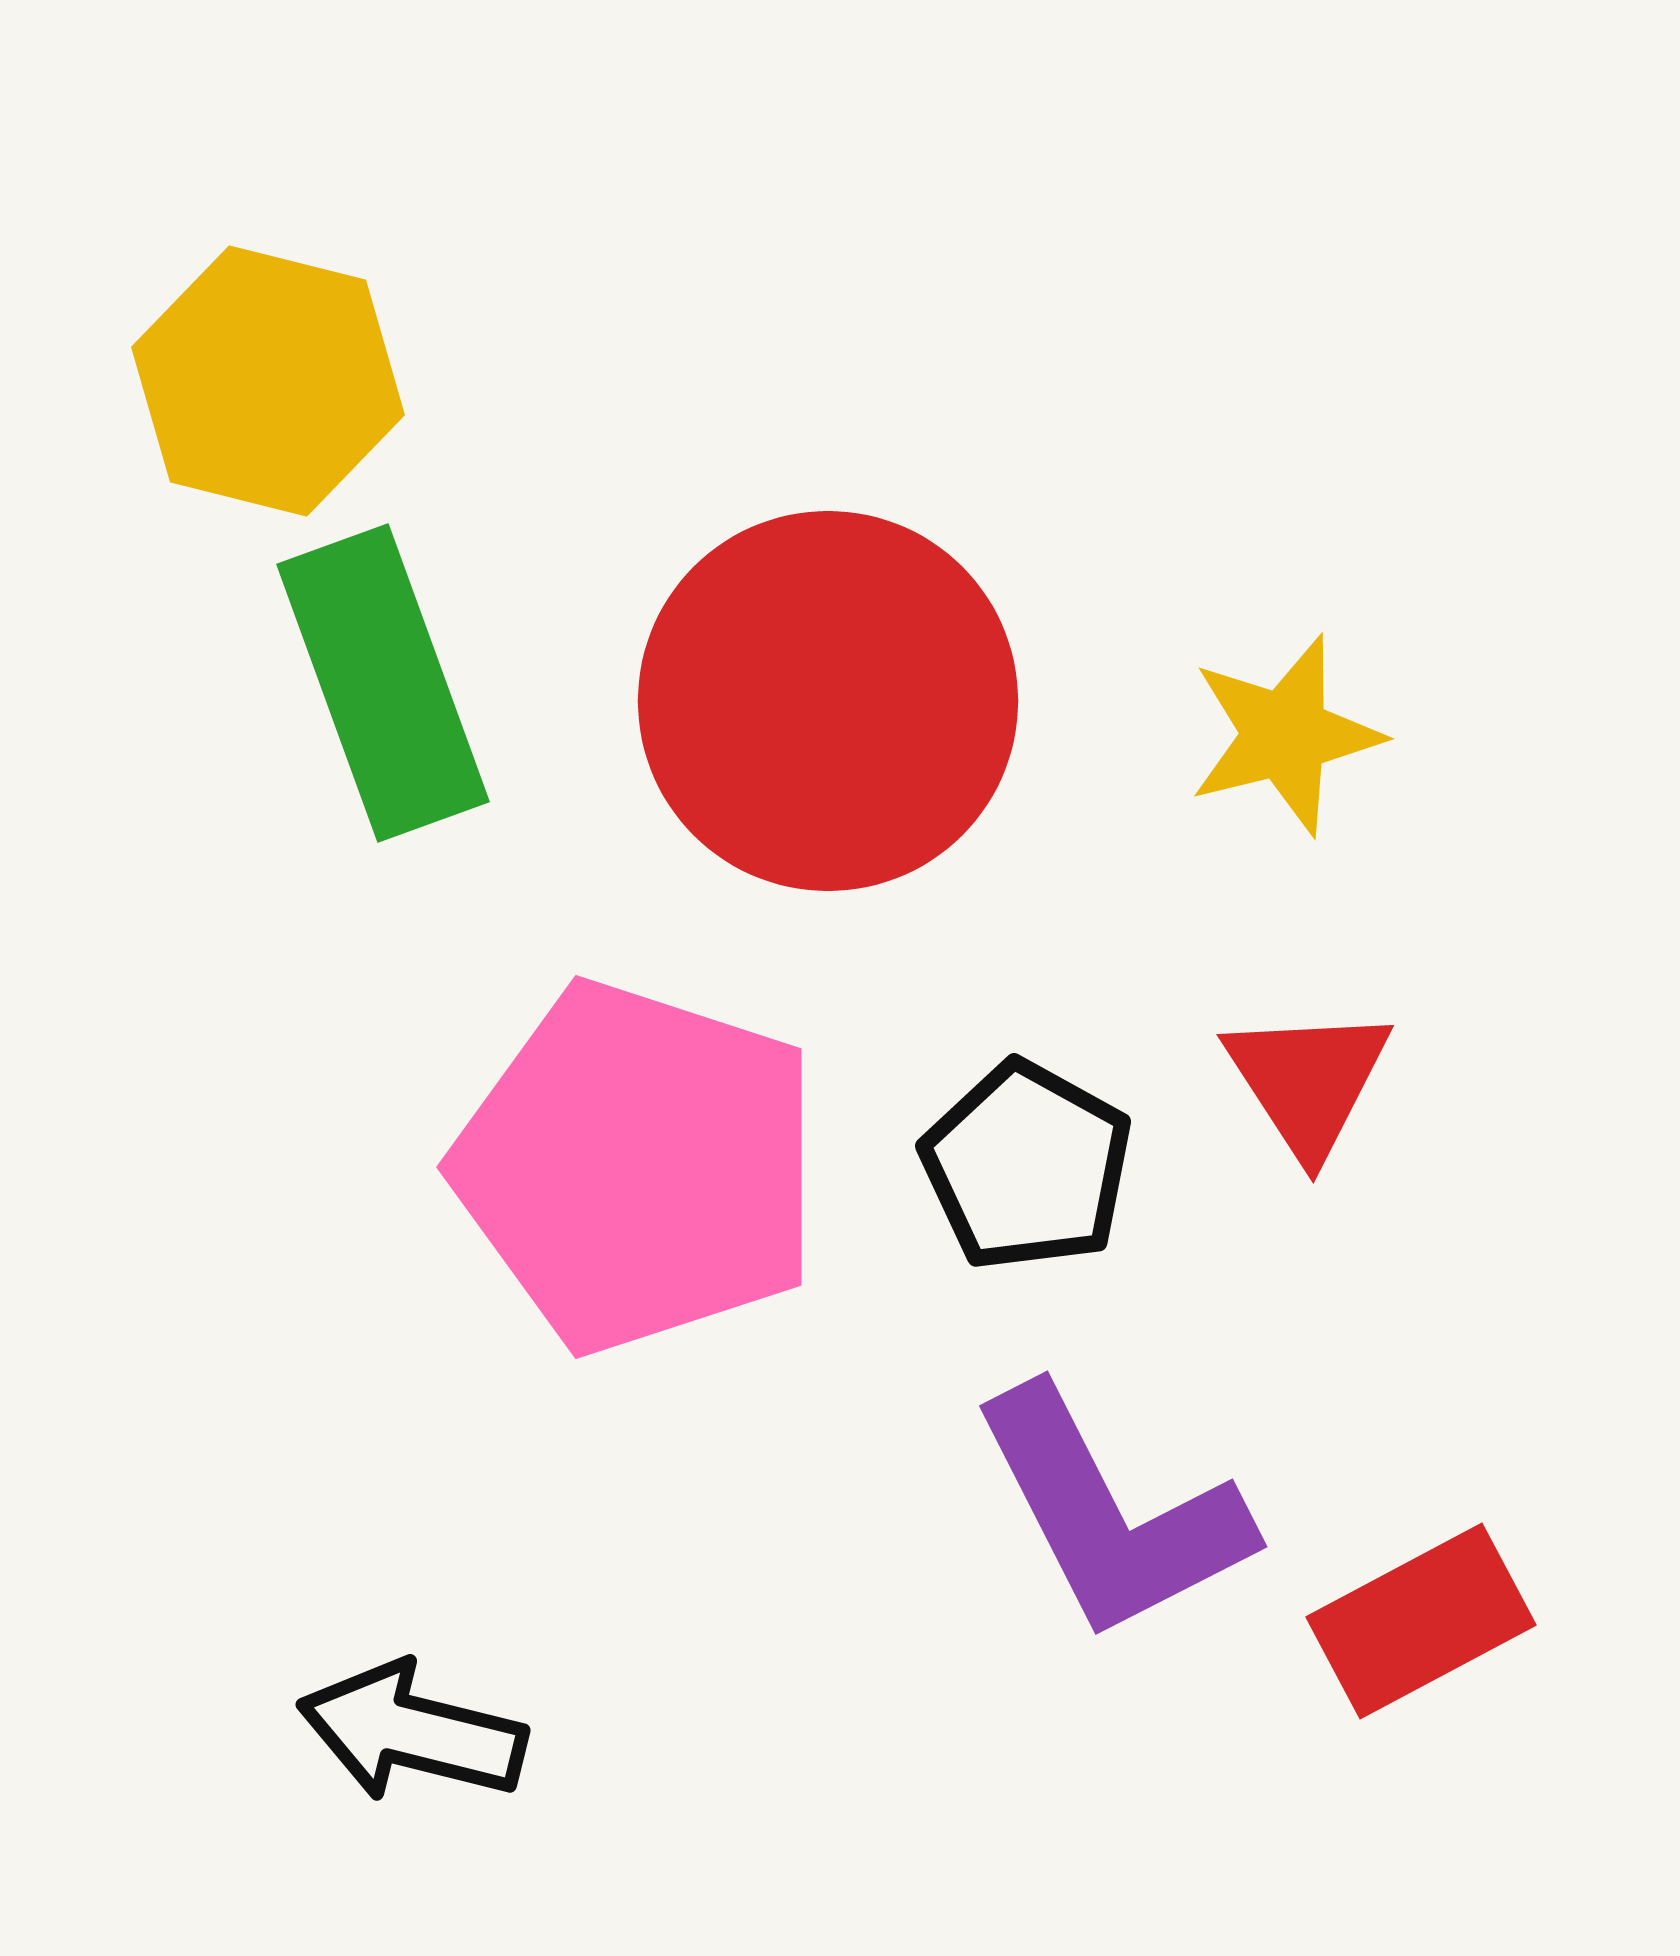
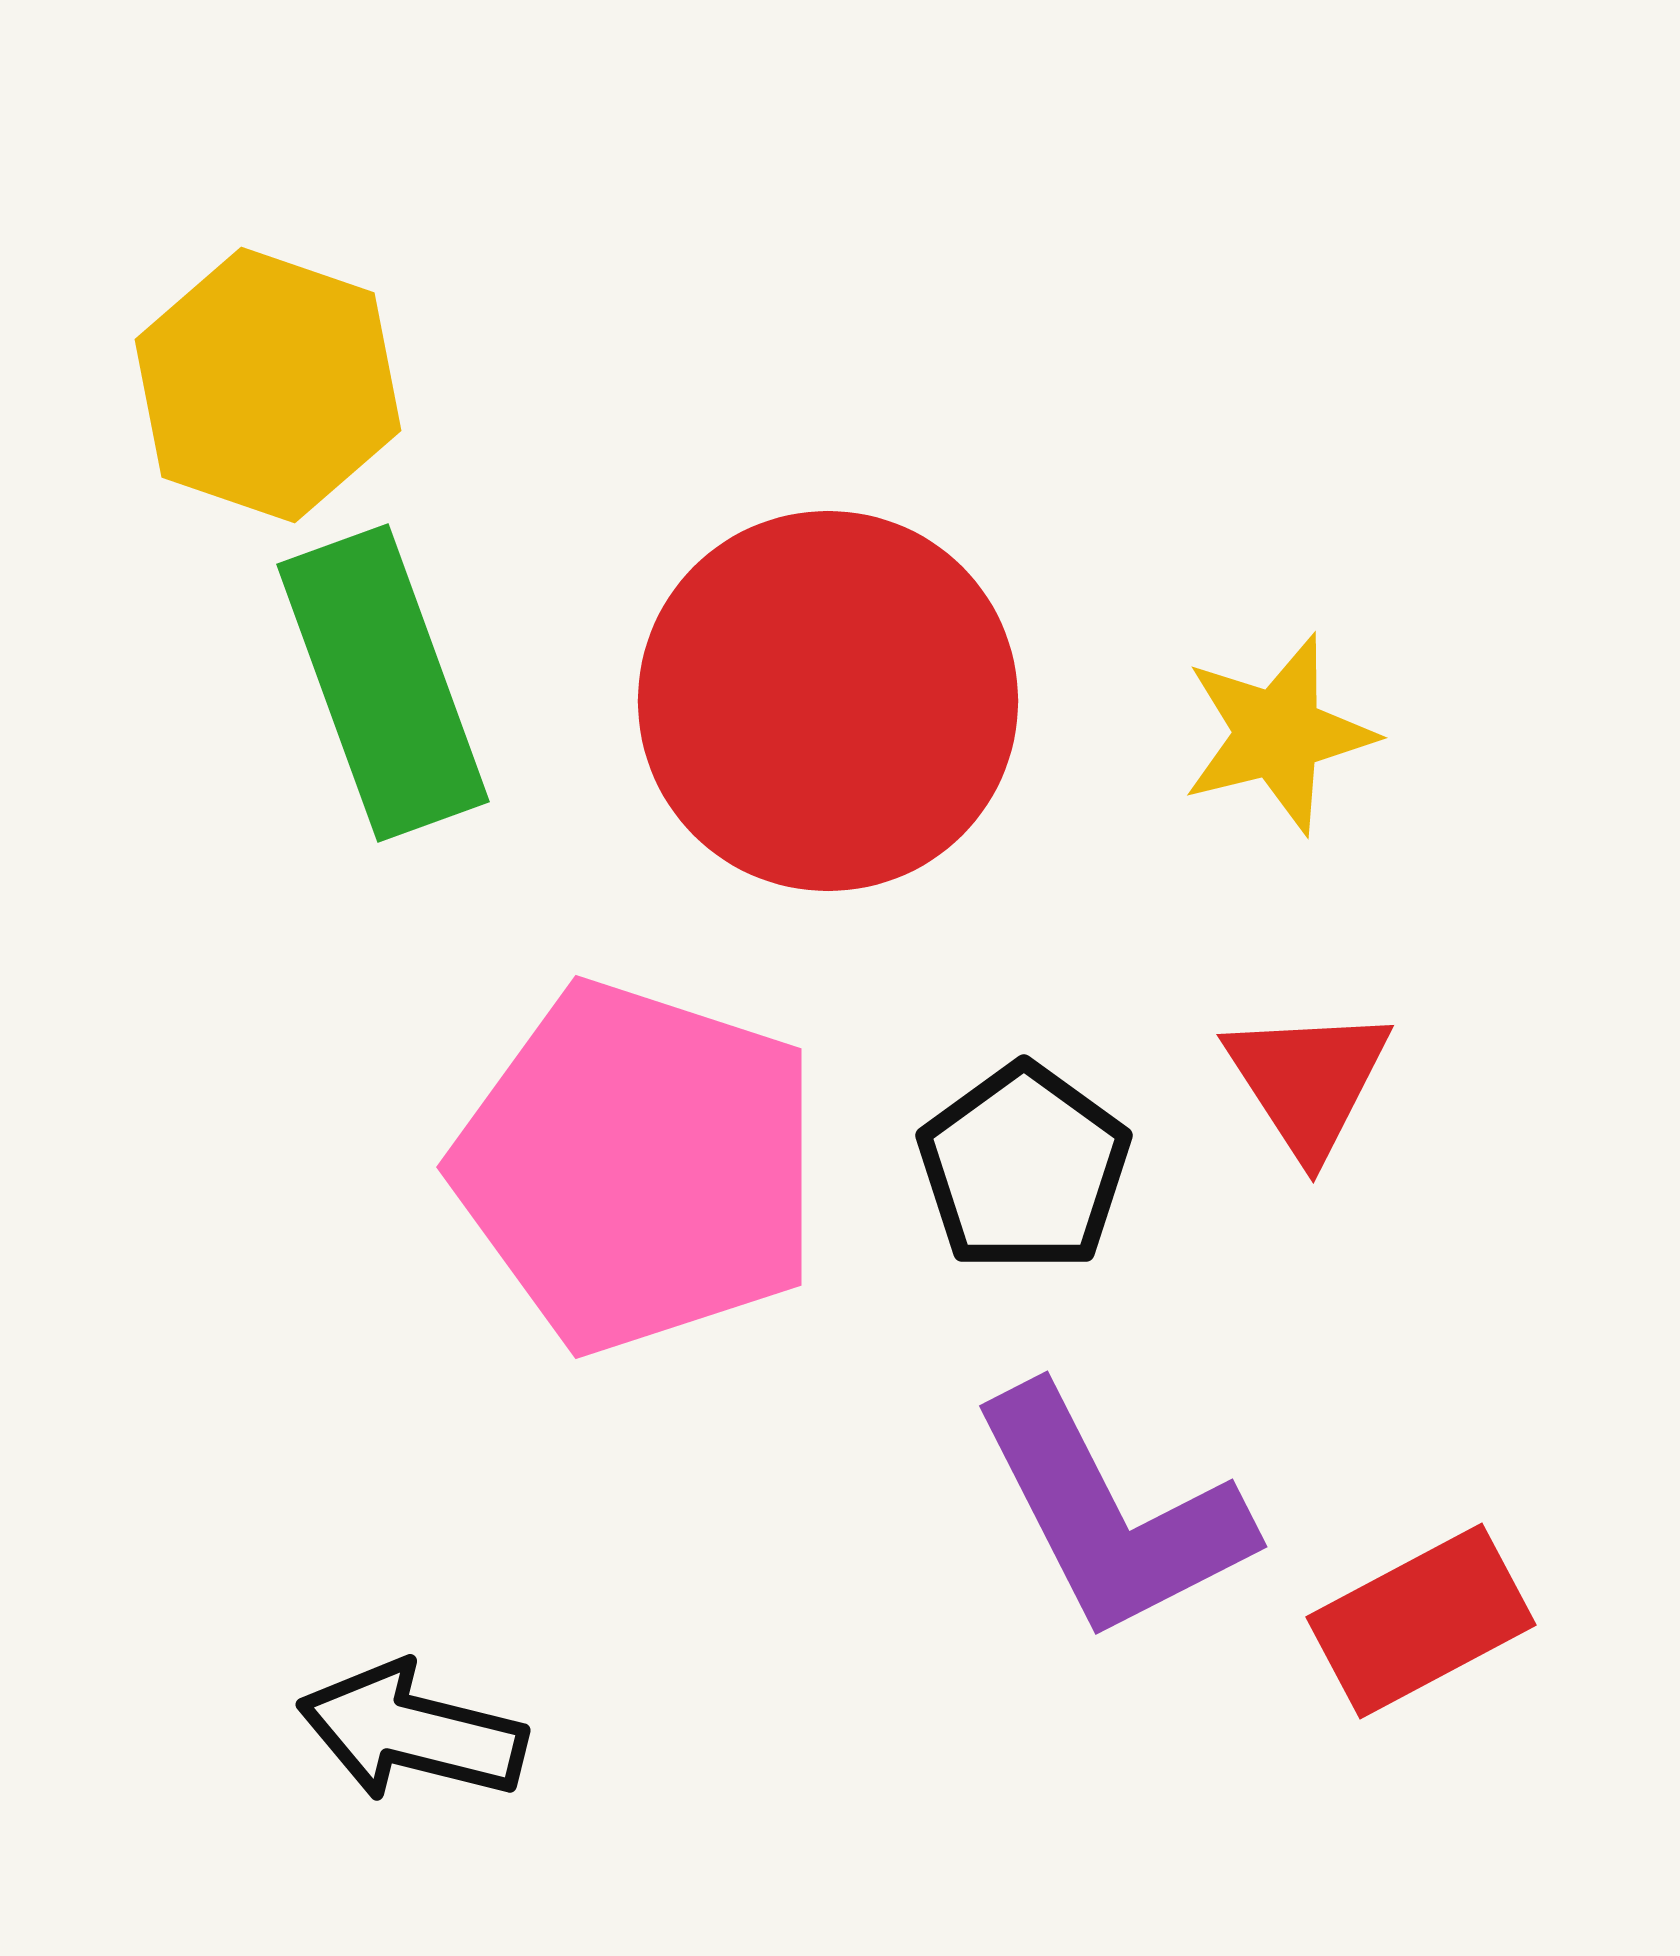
yellow hexagon: moved 4 px down; rotated 5 degrees clockwise
yellow star: moved 7 px left, 1 px up
black pentagon: moved 3 px left, 2 px down; rotated 7 degrees clockwise
